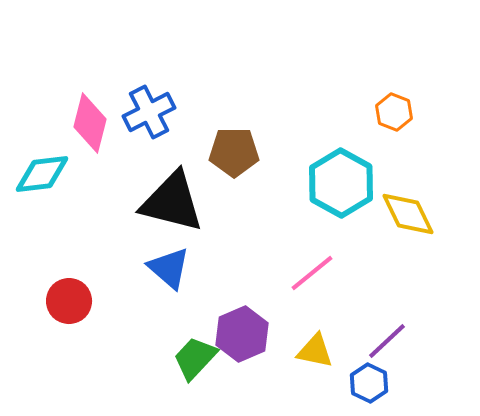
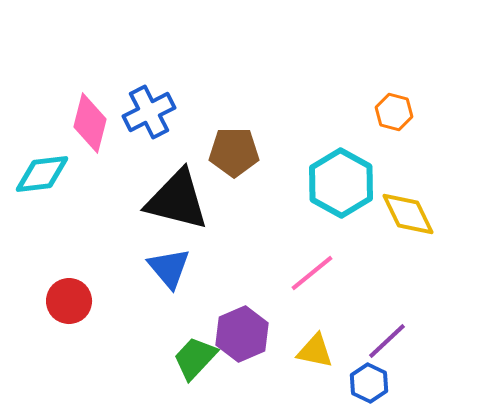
orange hexagon: rotated 6 degrees counterclockwise
black triangle: moved 5 px right, 2 px up
blue triangle: rotated 9 degrees clockwise
